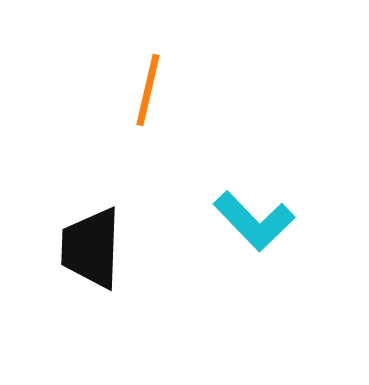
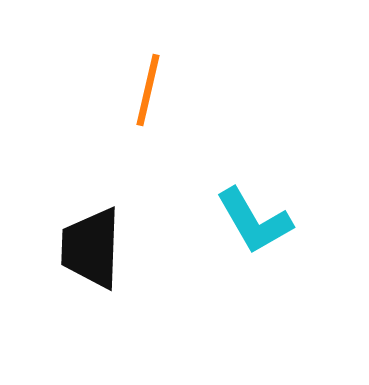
cyan L-shape: rotated 14 degrees clockwise
